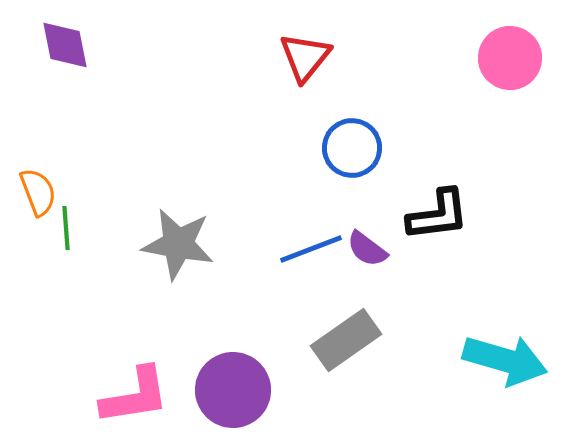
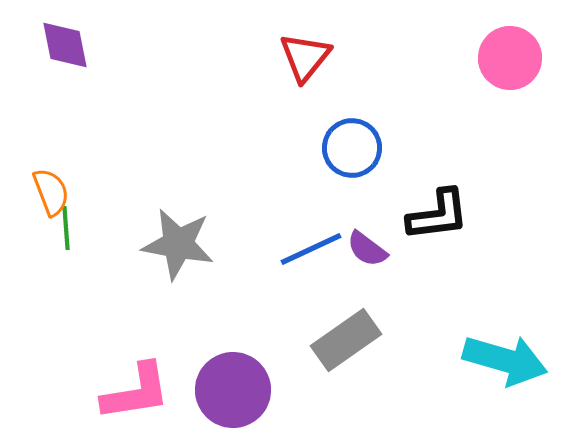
orange semicircle: moved 13 px right
blue line: rotated 4 degrees counterclockwise
pink L-shape: moved 1 px right, 4 px up
